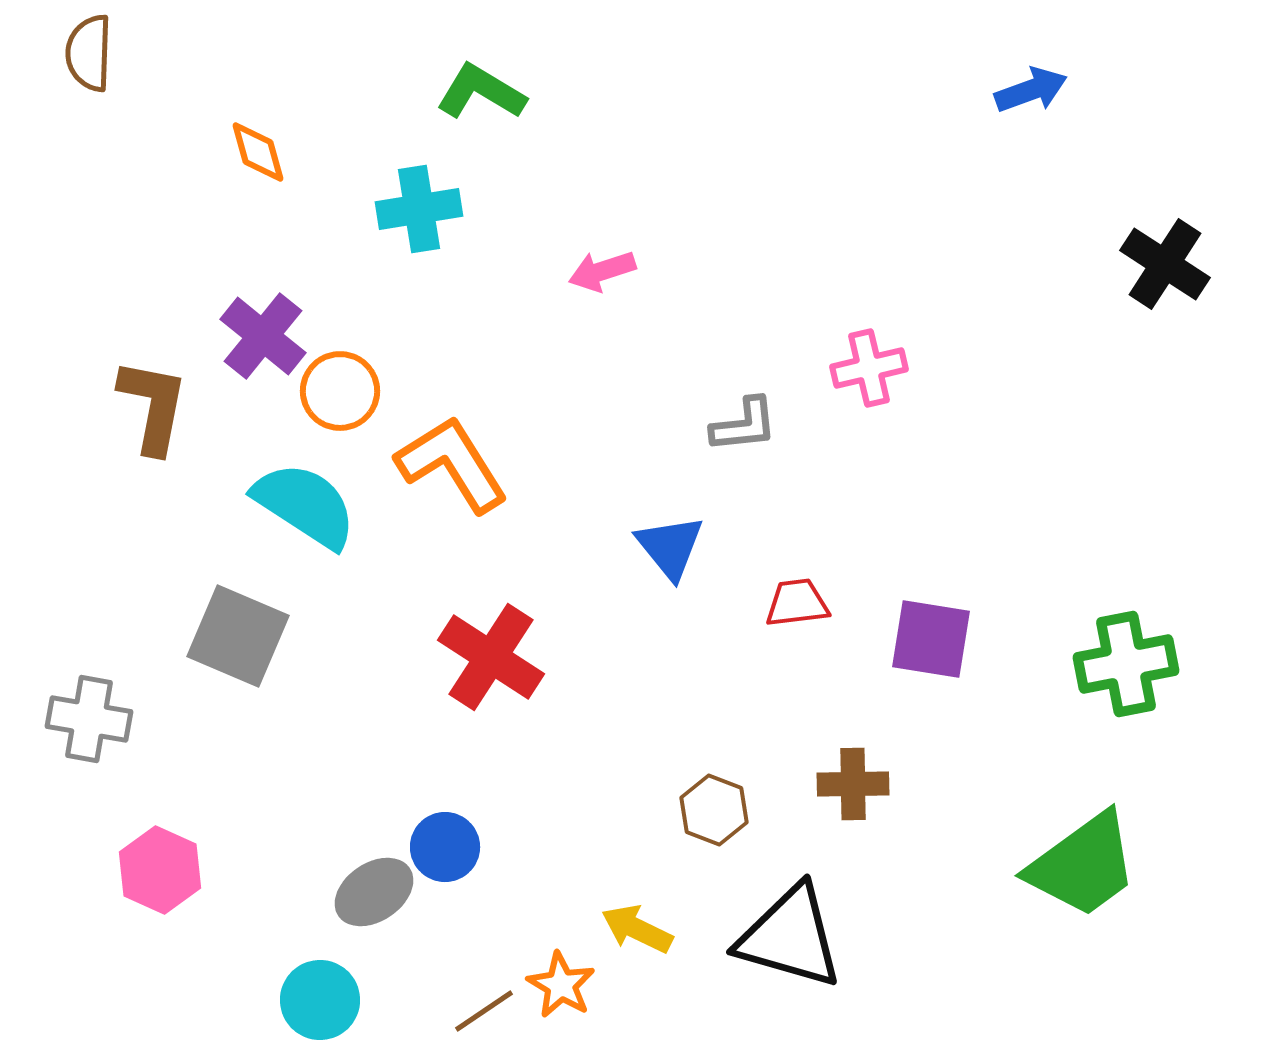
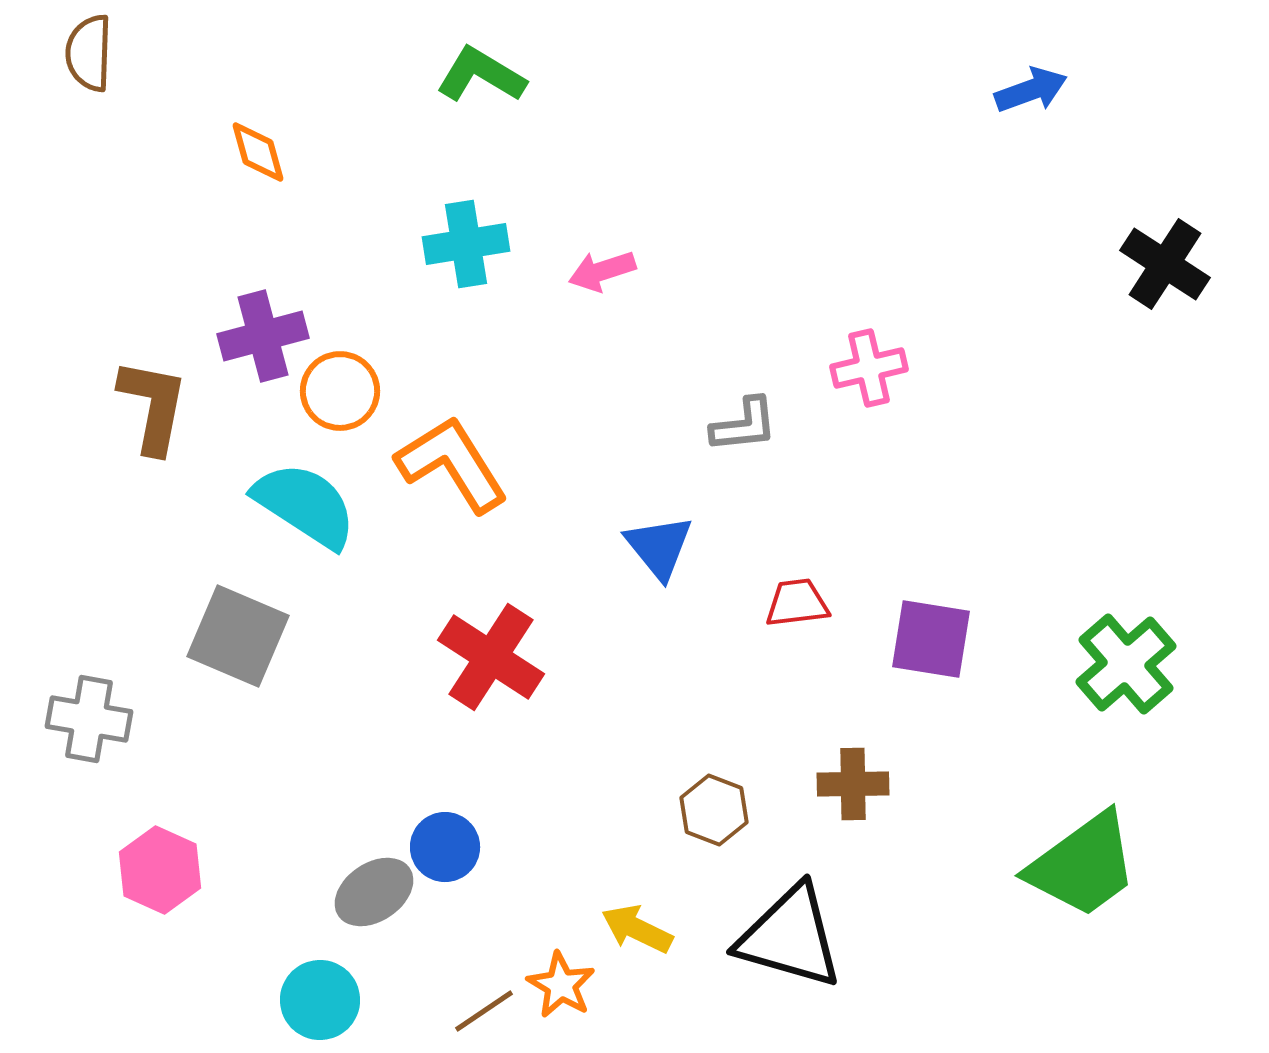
green L-shape: moved 17 px up
cyan cross: moved 47 px right, 35 px down
purple cross: rotated 36 degrees clockwise
blue triangle: moved 11 px left
green cross: rotated 30 degrees counterclockwise
